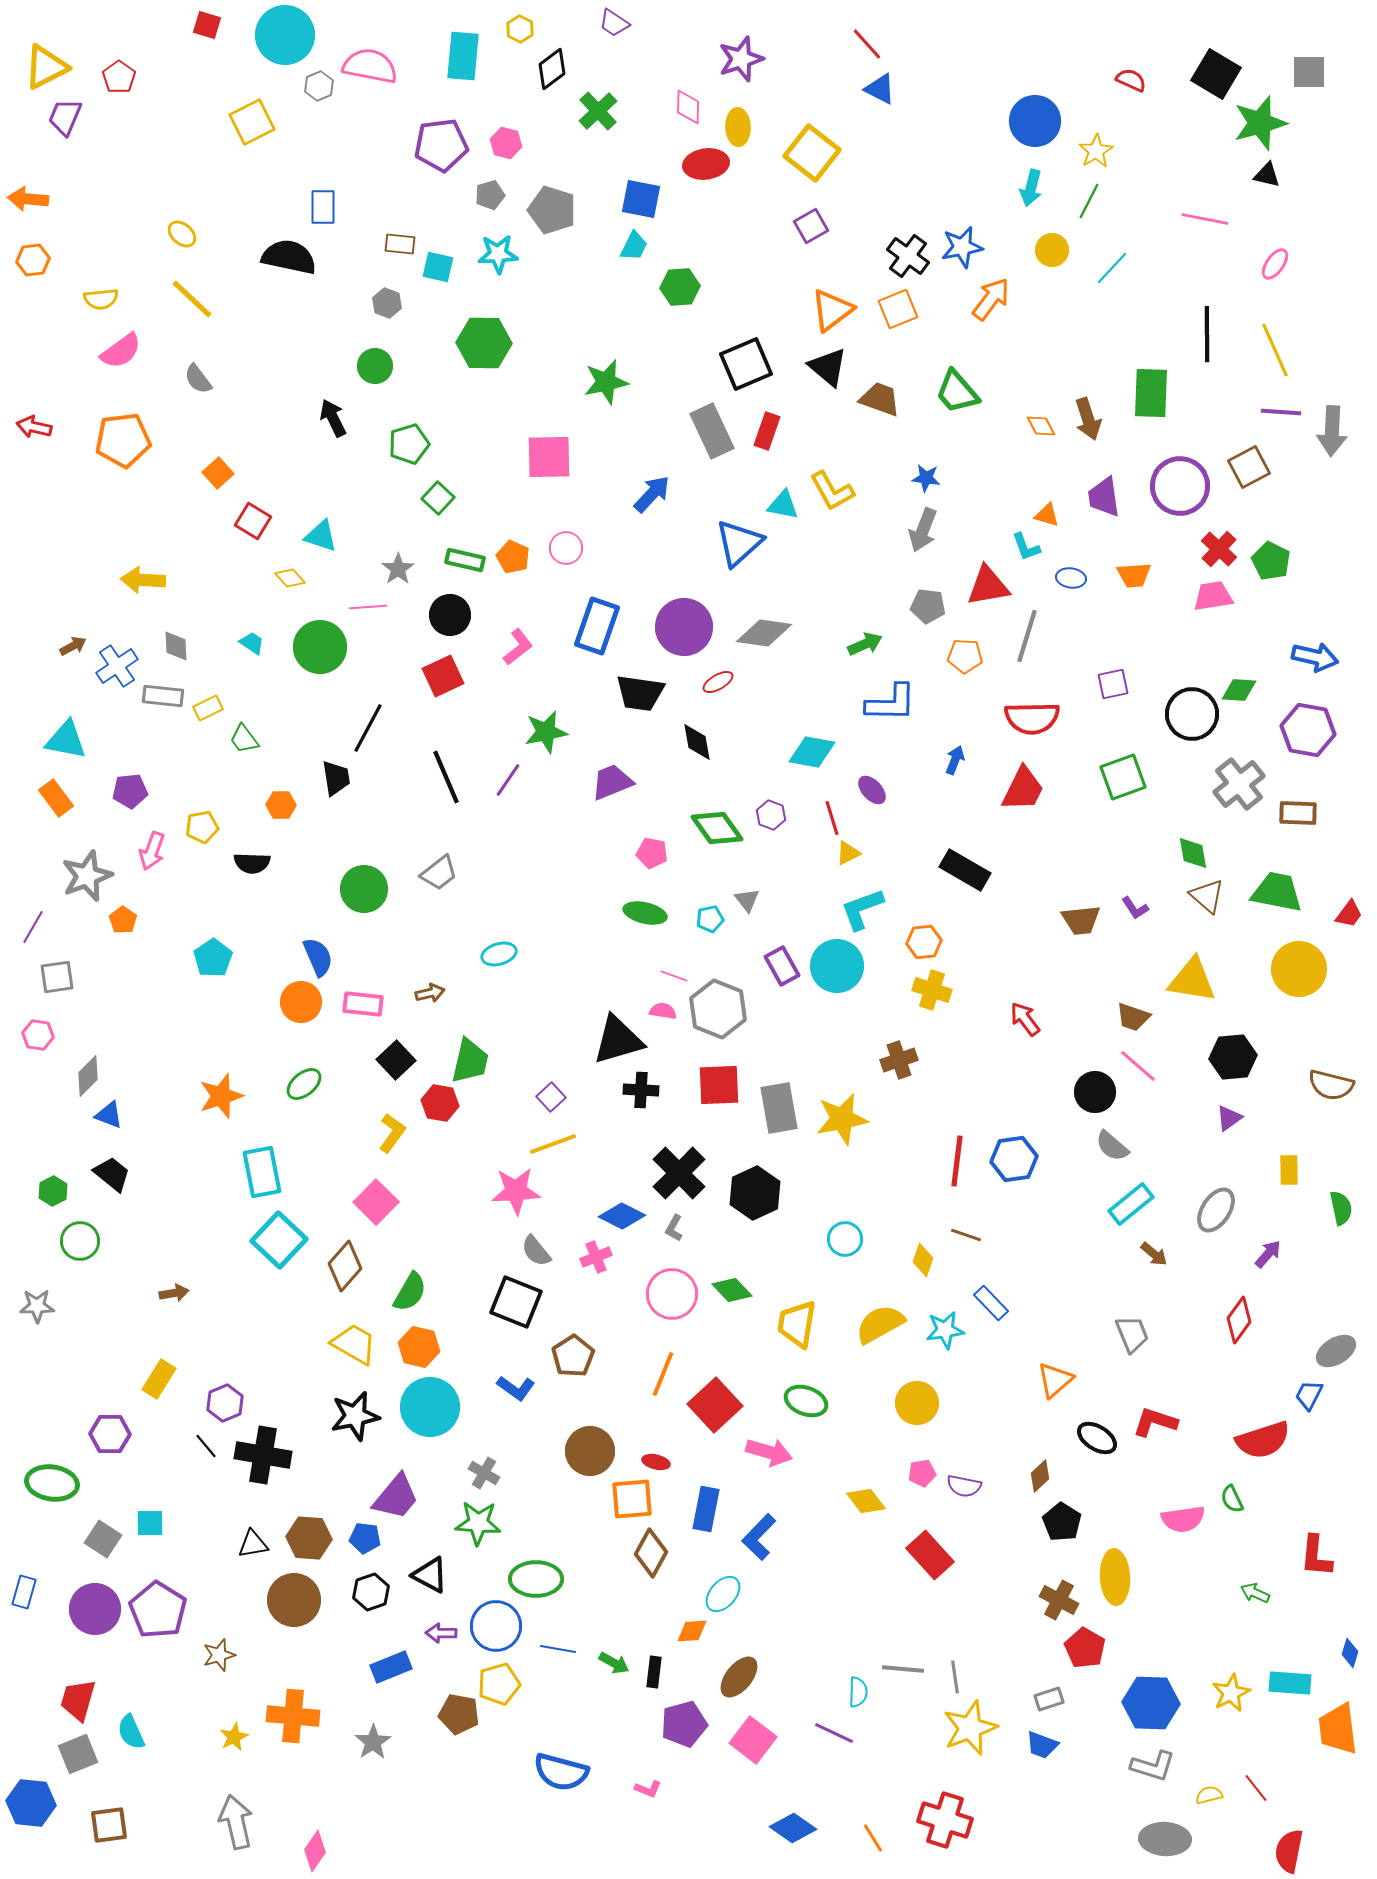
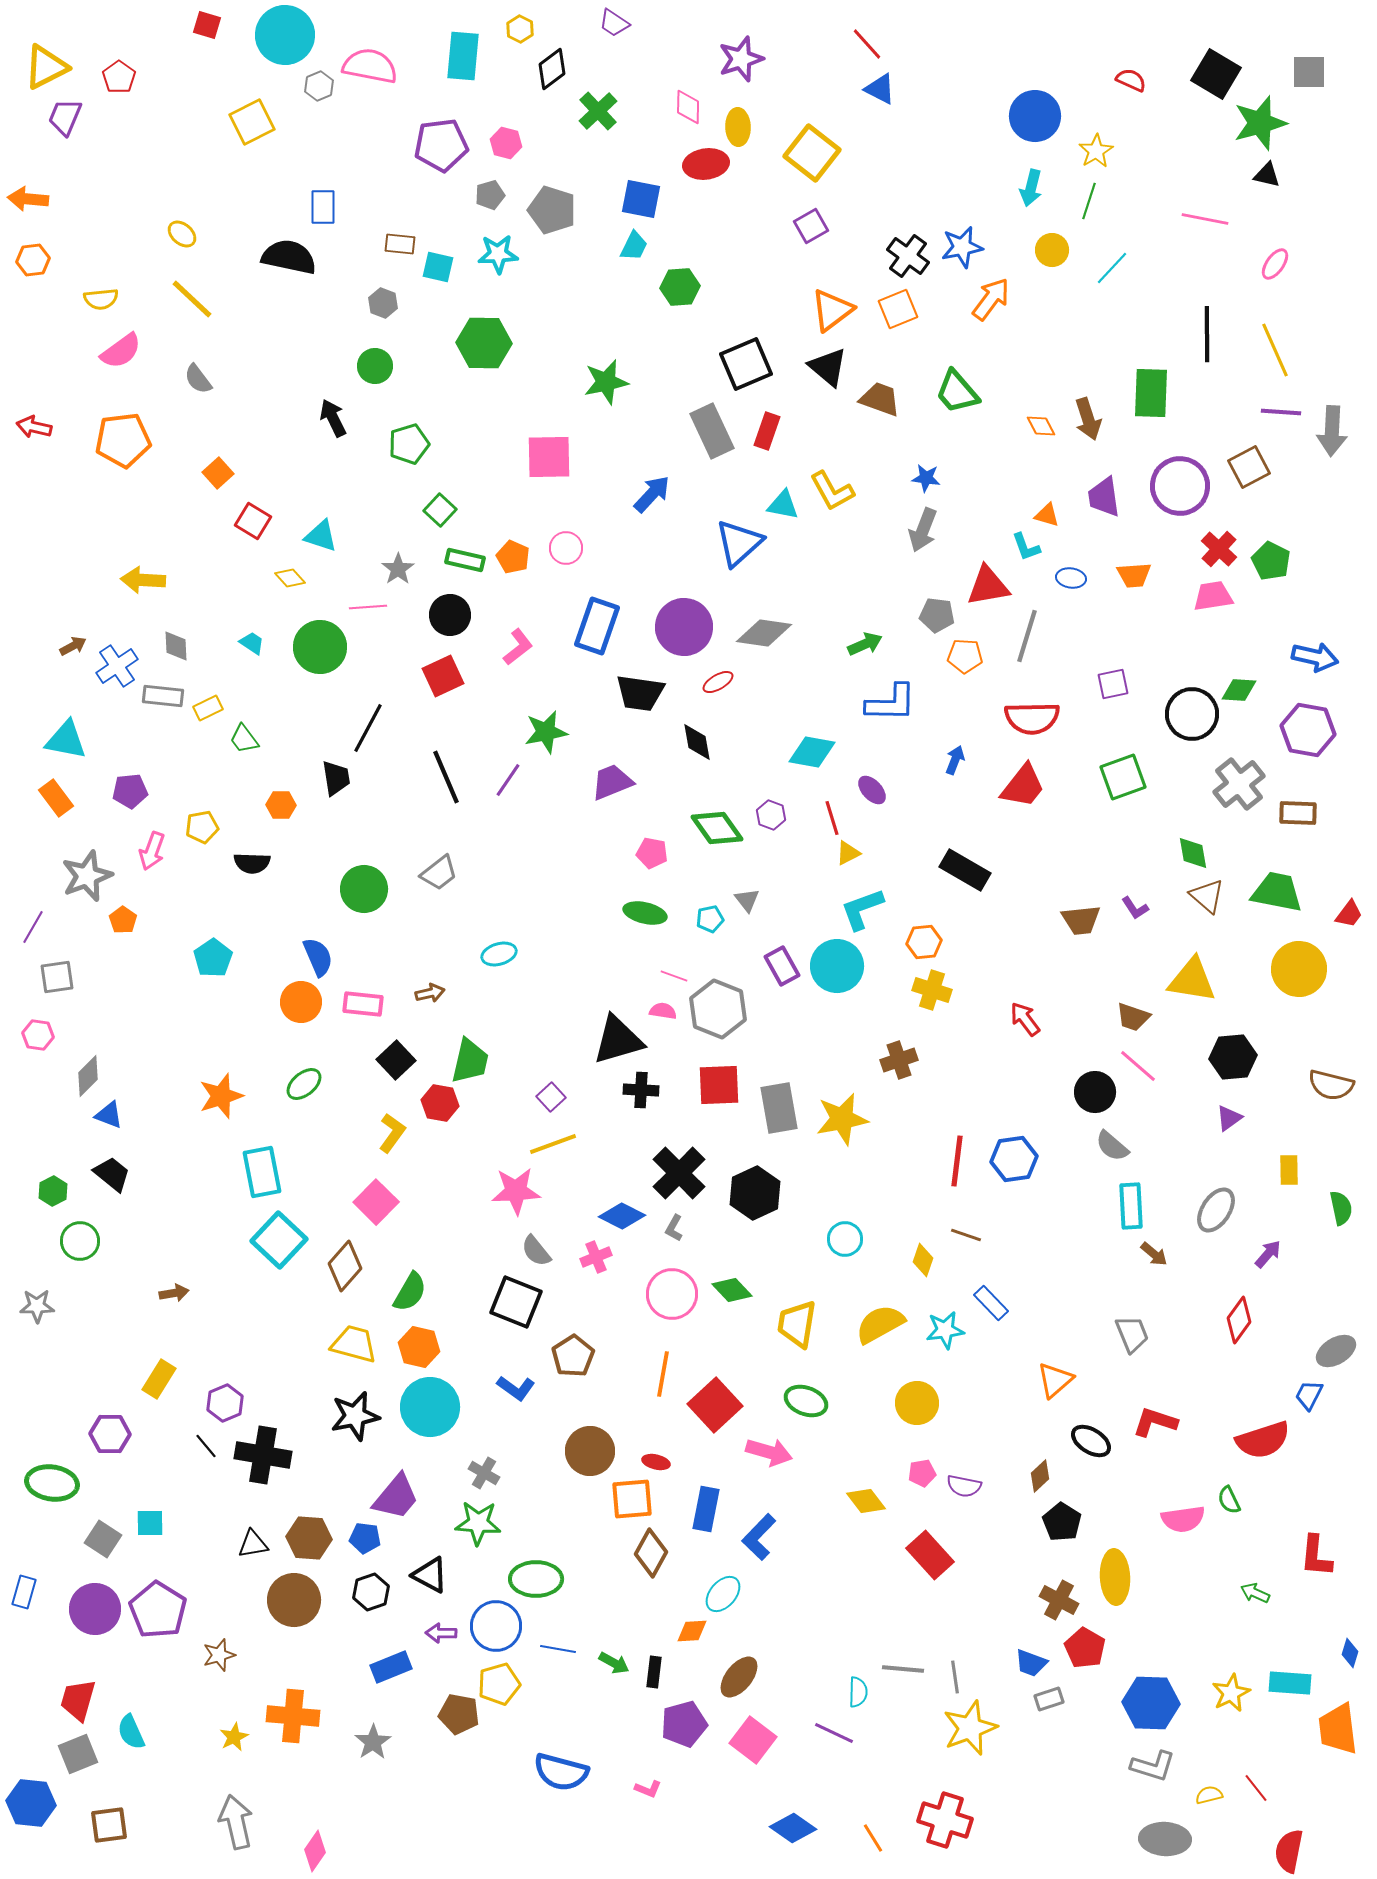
blue circle at (1035, 121): moved 5 px up
green line at (1089, 201): rotated 9 degrees counterclockwise
gray hexagon at (387, 303): moved 4 px left
green square at (438, 498): moved 2 px right, 12 px down
gray pentagon at (928, 606): moved 9 px right, 9 px down
red trapezoid at (1023, 789): moved 3 px up; rotated 12 degrees clockwise
cyan rectangle at (1131, 1204): moved 2 px down; rotated 54 degrees counterclockwise
yellow trapezoid at (354, 1344): rotated 15 degrees counterclockwise
orange line at (663, 1374): rotated 12 degrees counterclockwise
black ellipse at (1097, 1438): moved 6 px left, 3 px down
green semicircle at (1232, 1499): moved 3 px left, 1 px down
blue trapezoid at (1042, 1745): moved 11 px left, 82 px up
